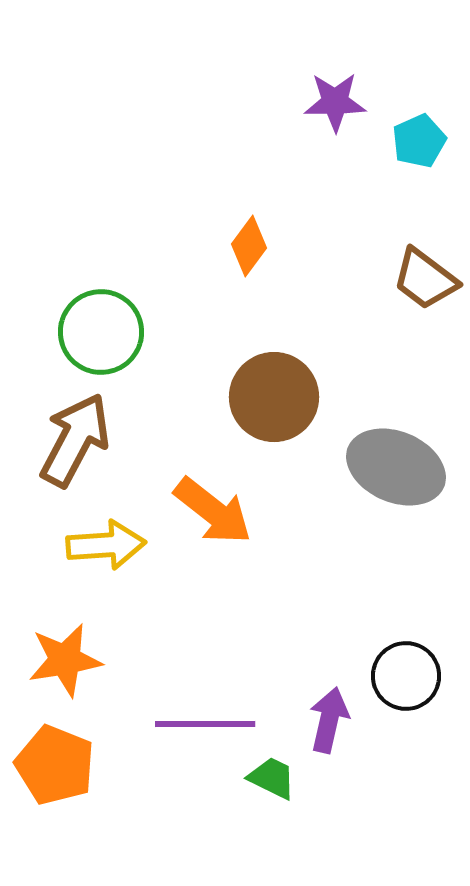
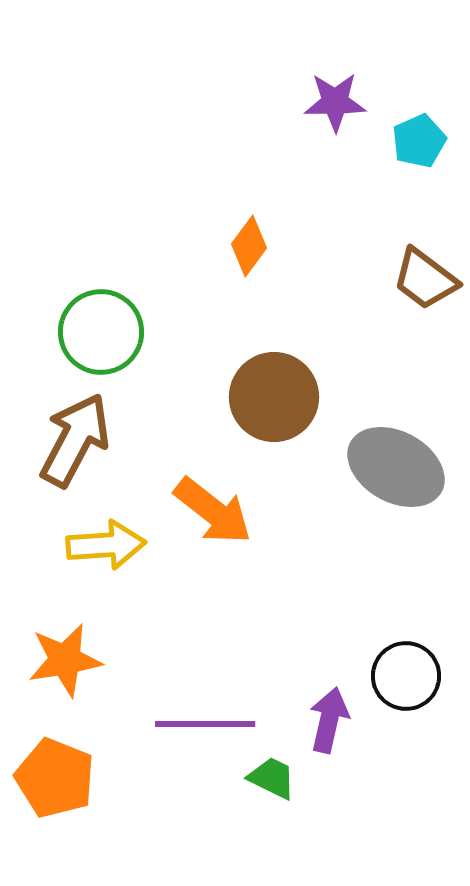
gray ellipse: rotated 6 degrees clockwise
orange pentagon: moved 13 px down
